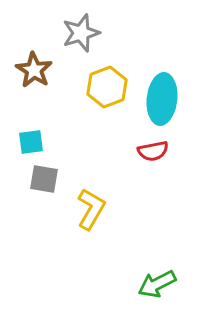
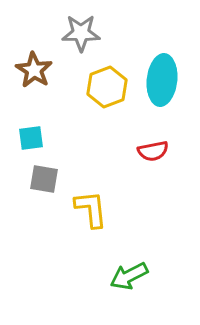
gray star: rotated 18 degrees clockwise
cyan ellipse: moved 19 px up
cyan square: moved 4 px up
yellow L-shape: rotated 36 degrees counterclockwise
green arrow: moved 28 px left, 8 px up
